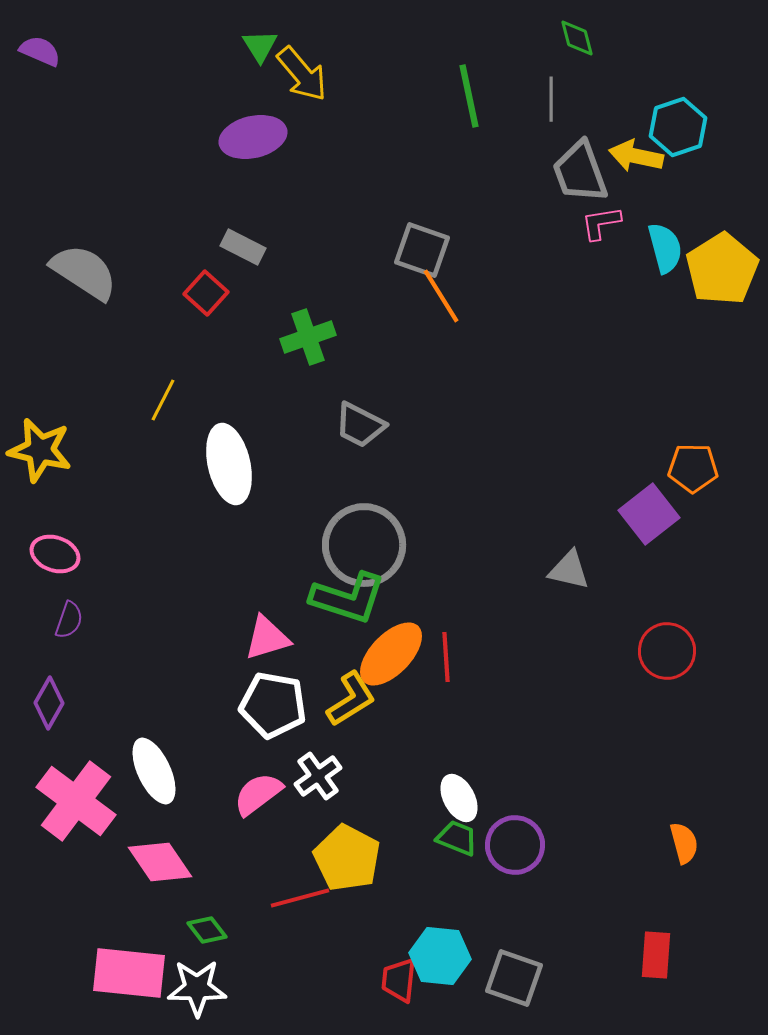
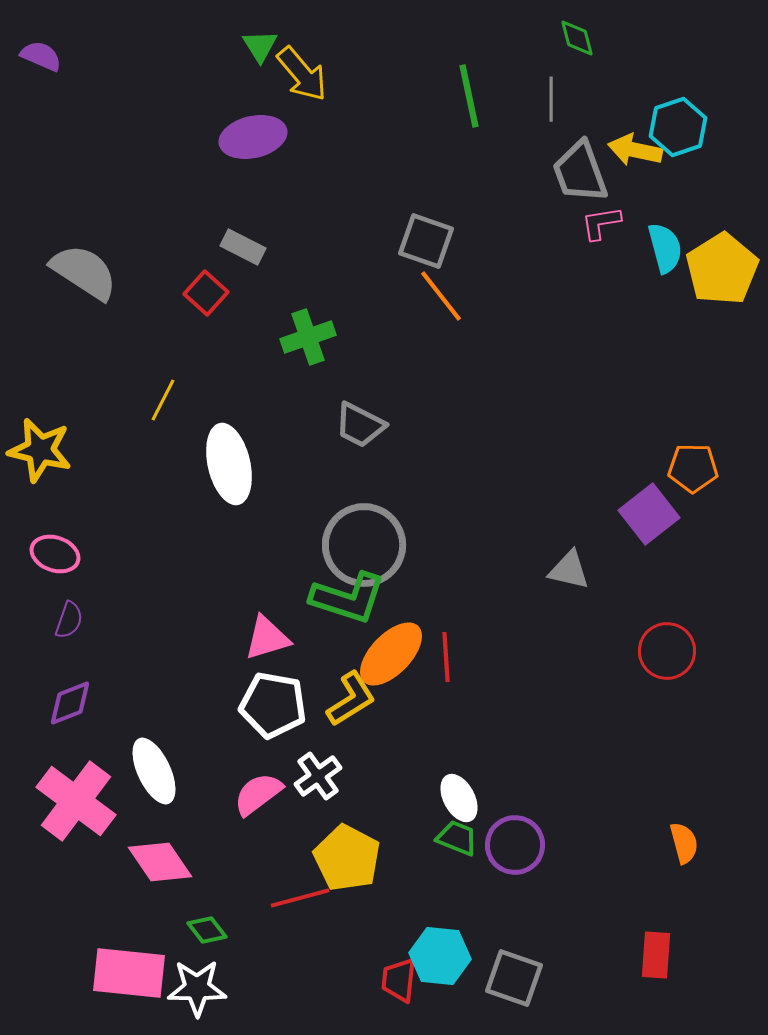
purple semicircle at (40, 51): moved 1 px right, 5 px down
yellow arrow at (636, 156): moved 1 px left, 6 px up
gray square at (422, 250): moved 4 px right, 9 px up
orange line at (441, 296): rotated 6 degrees counterclockwise
purple diamond at (49, 703): moved 21 px right; rotated 39 degrees clockwise
